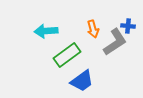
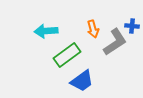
blue cross: moved 4 px right
